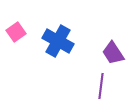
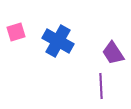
pink square: rotated 18 degrees clockwise
purple line: rotated 10 degrees counterclockwise
